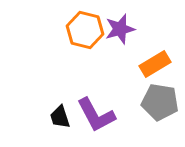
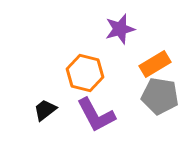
orange hexagon: moved 43 px down
gray pentagon: moved 6 px up
black trapezoid: moved 15 px left, 7 px up; rotated 70 degrees clockwise
